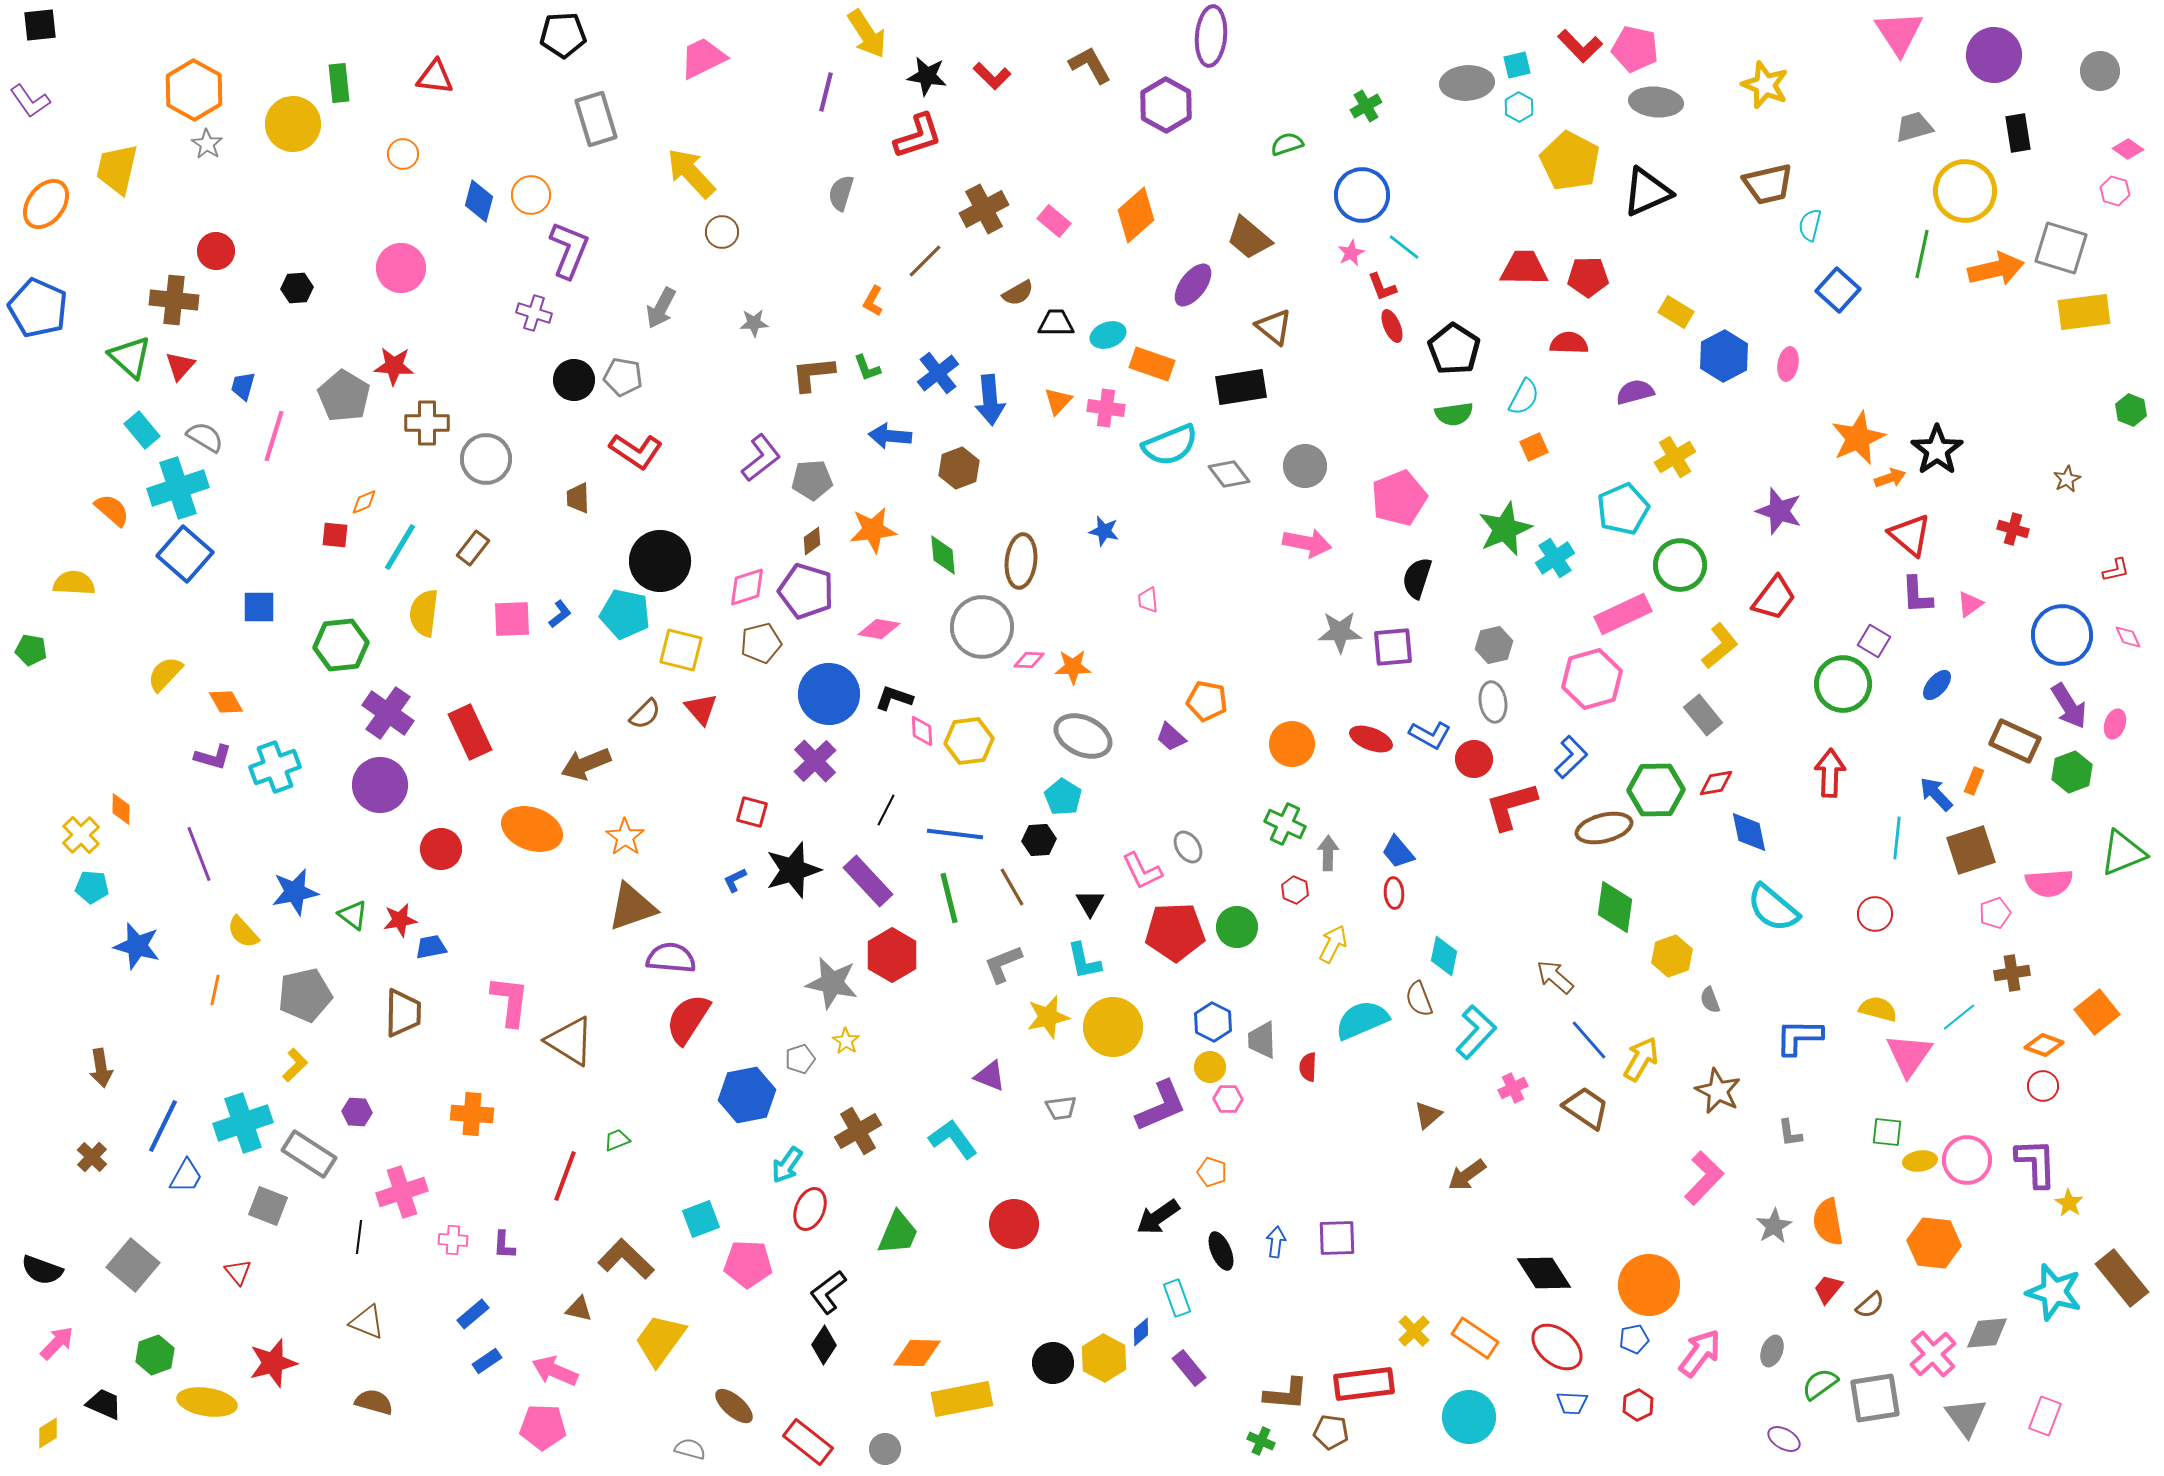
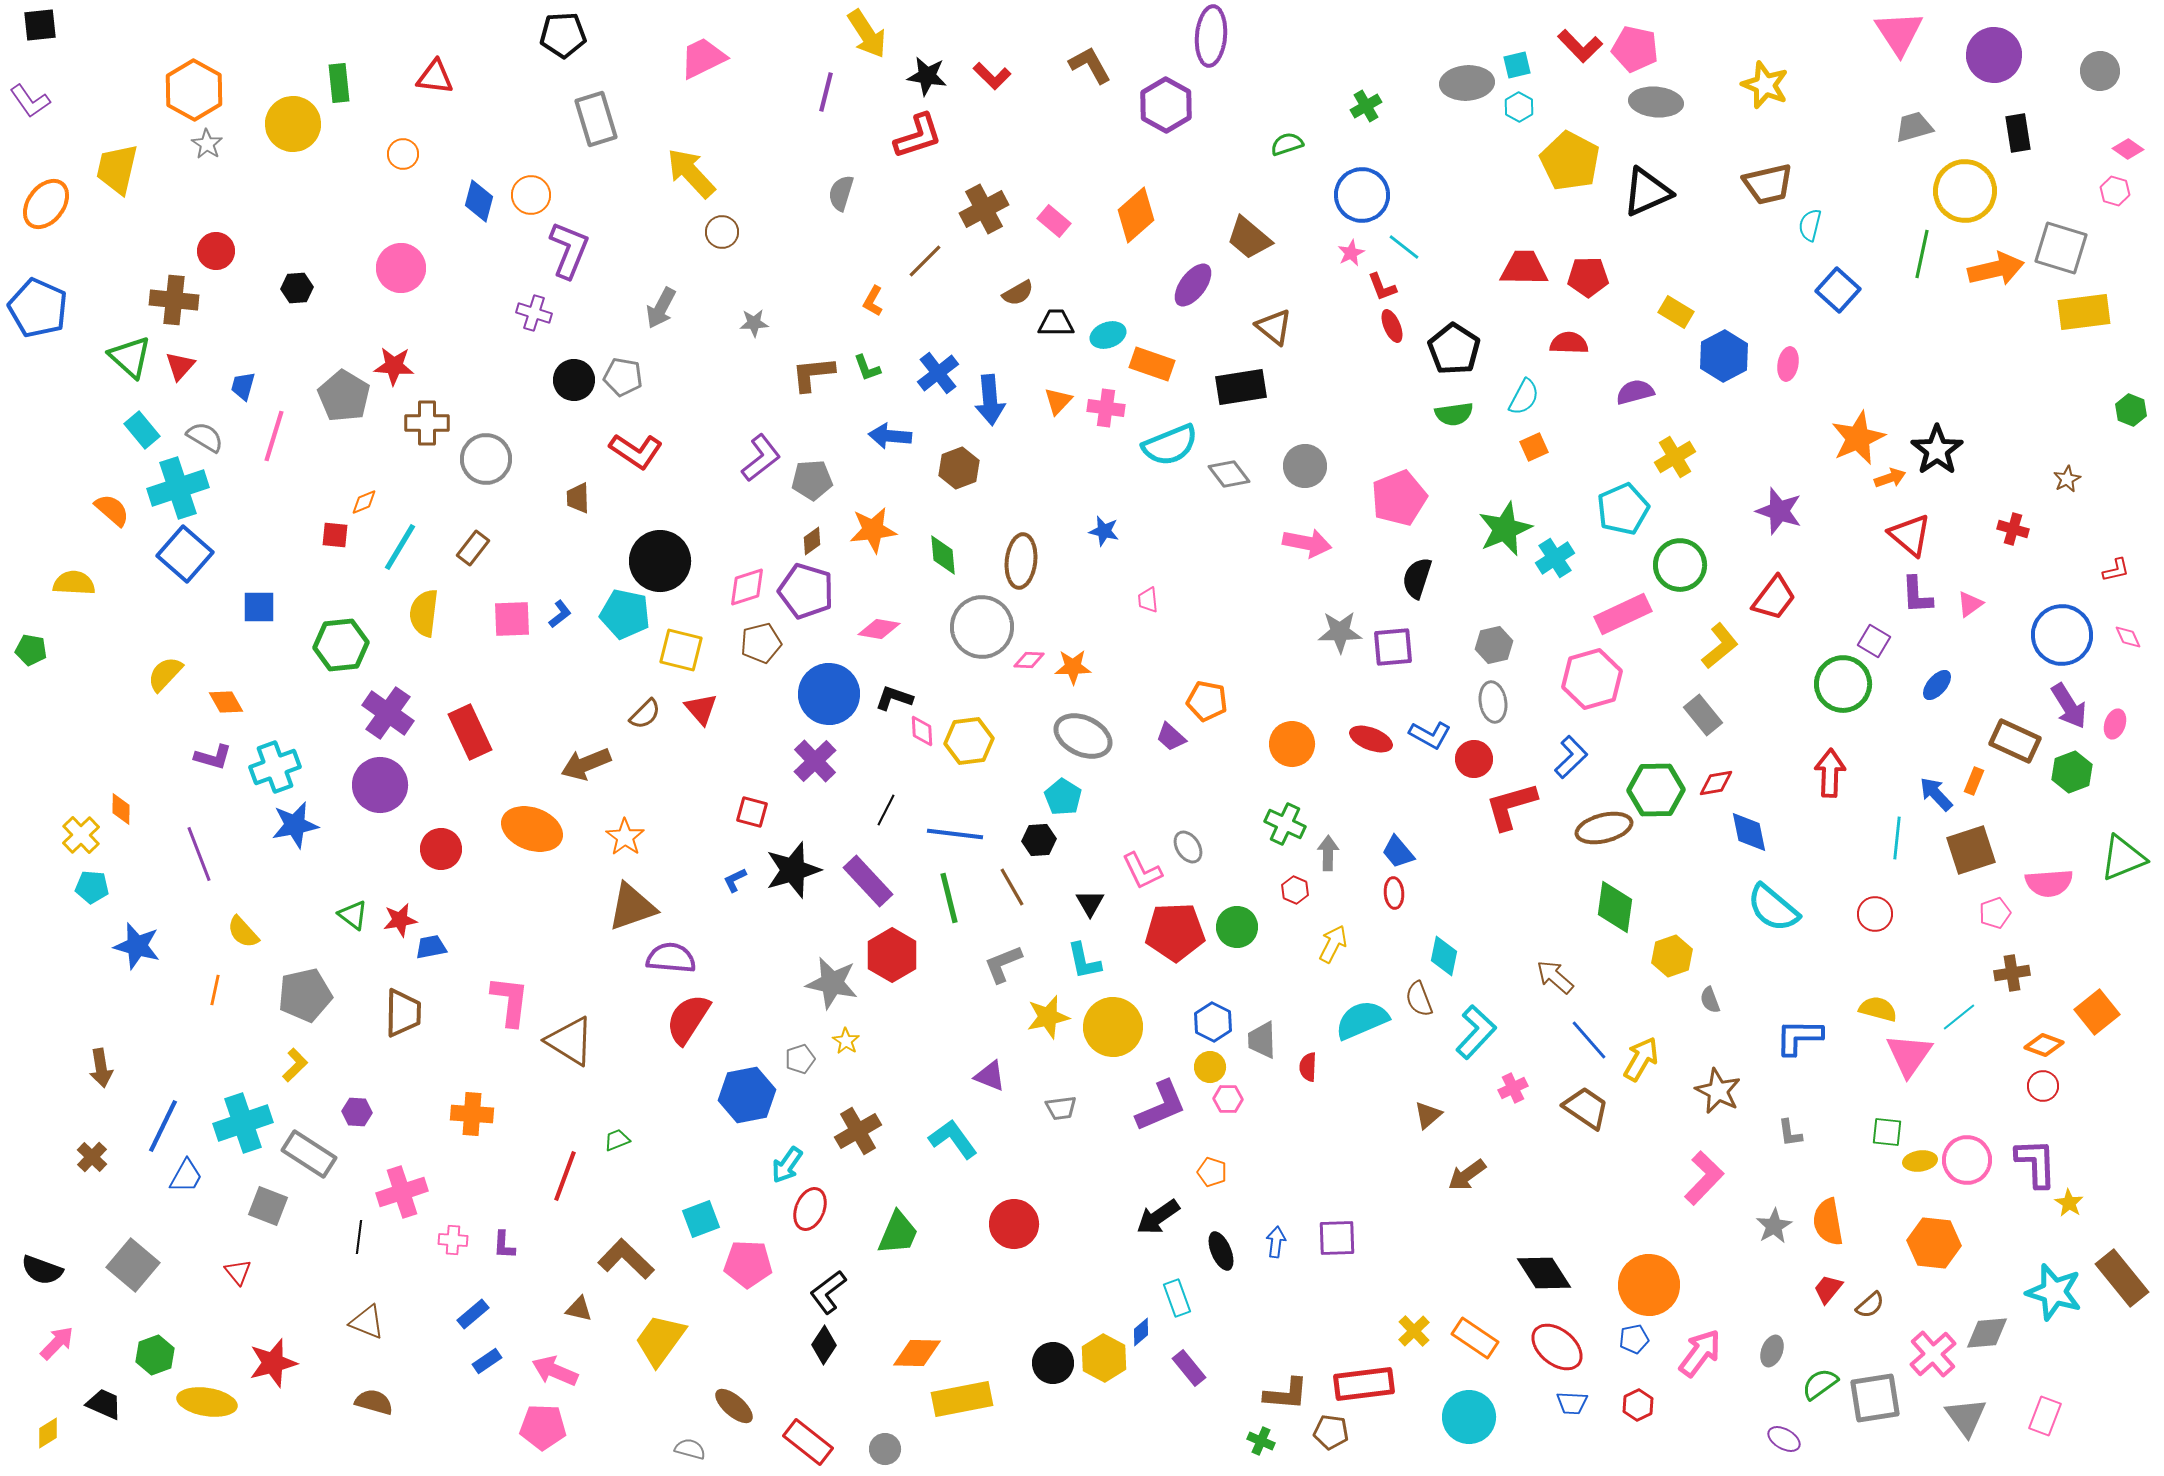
green triangle at (2123, 853): moved 5 px down
blue star at (295, 892): moved 67 px up
